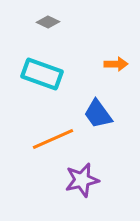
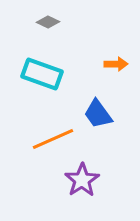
purple star: rotated 20 degrees counterclockwise
